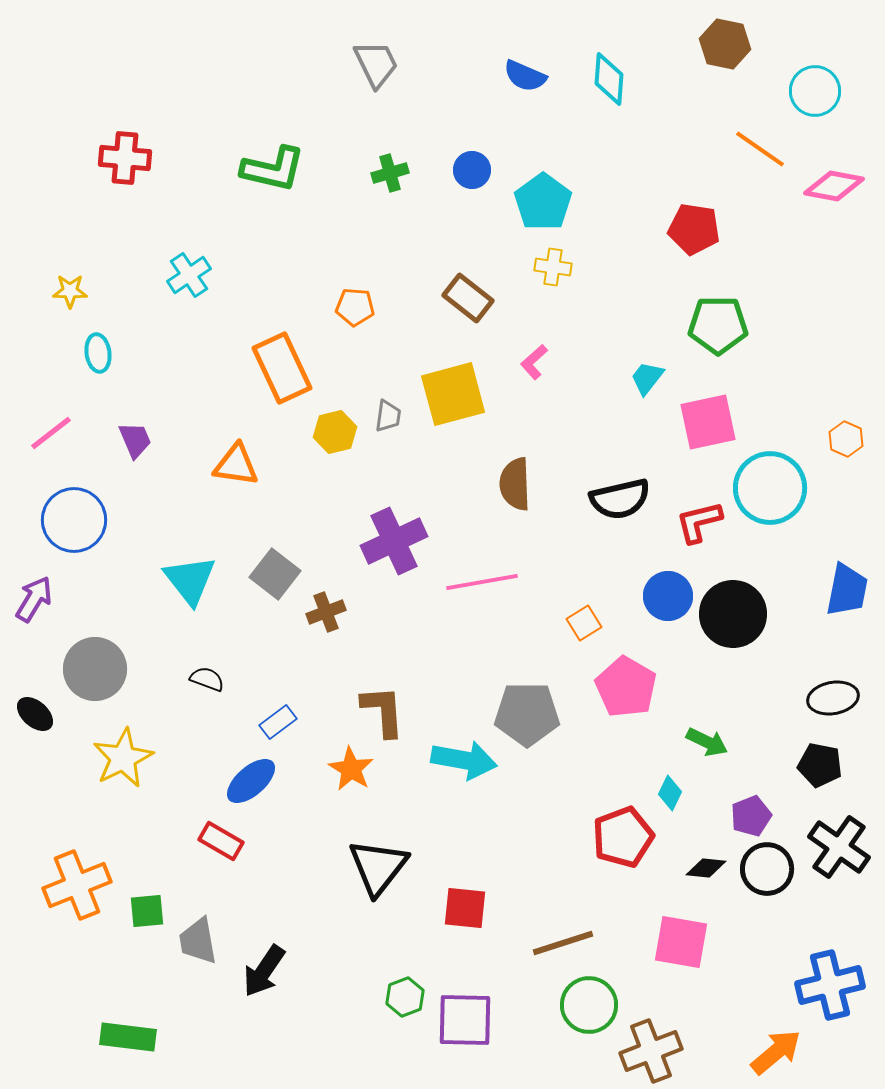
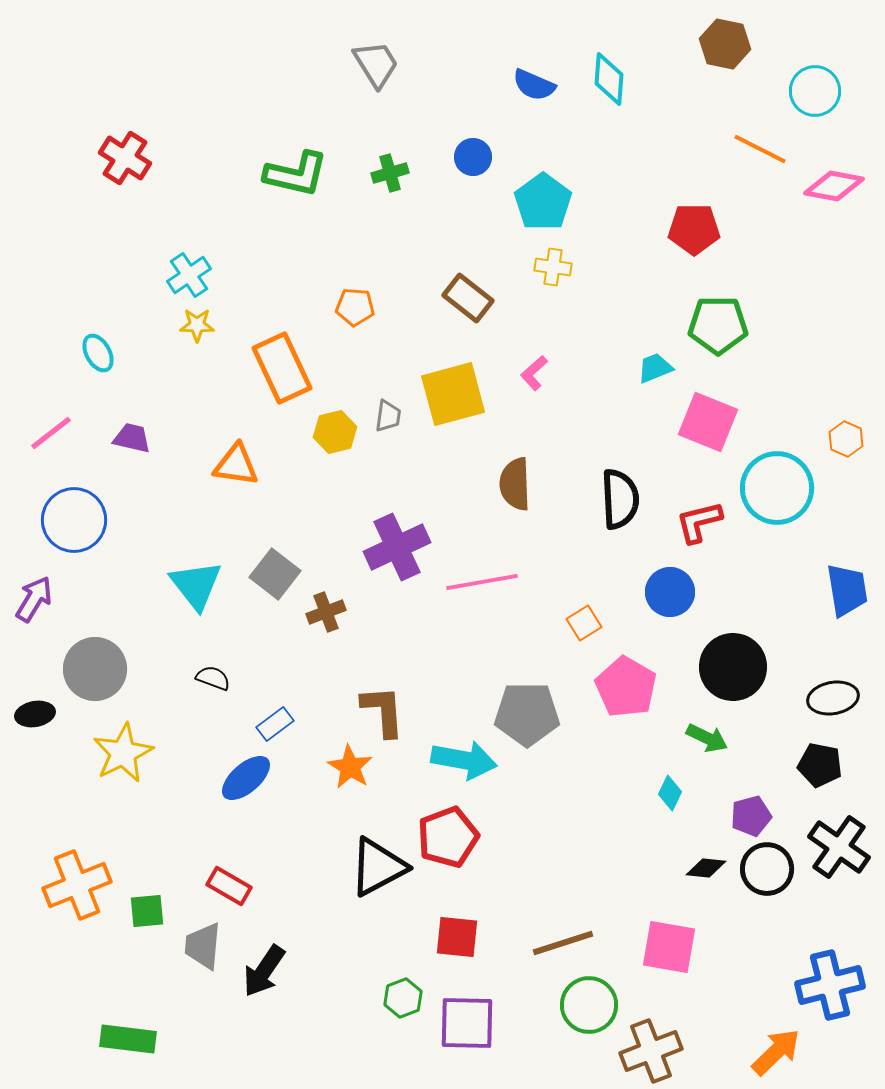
gray trapezoid at (376, 64): rotated 6 degrees counterclockwise
blue semicircle at (525, 76): moved 9 px right, 9 px down
orange line at (760, 149): rotated 8 degrees counterclockwise
red cross at (125, 158): rotated 27 degrees clockwise
green L-shape at (273, 169): moved 23 px right, 5 px down
blue circle at (472, 170): moved 1 px right, 13 px up
red pentagon at (694, 229): rotated 9 degrees counterclockwise
yellow star at (70, 291): moved 127 px right, 34 px down
cyan ellipse at (98, 353): rotated 21 degrees counterclockwise
pink L-shape at (534, 362): moved 11 px down
cyan trapezoid at (647, 378): moved 8 px right, 10 px up; rotated 30 degrees clockwise
pink square at (708, 422): rotated 34 degrees clockwise
purple trapezoid at (135, 440): moved 3 px left, 2 px up; rotated 54 degrees counterclockwise
cyan circle at (770, 488): moved 7 px right
black semicircle at (620, 499): rotated 80 degrees counterclockwise
purple cross at (394, 541): moved 3 px right, 6 px down
cyan triangle at (190, 580): moved 6 px right, 5 px down
blue trapezoid at (847, 590): rotated 20 degrees counterclockwise
blue circle at (668, 596): moved 2 px right, 4 px up
black circle at (733, 614): moved 53 px down
black semicircle at (207, 679): moved 6 px right, 1 px up
black ellipse at (35, 714): rotated 51 degrees counterclockwise
blue rectangle at (278, 722): moved 3 px left, 2 px down
green arrow at (707, 742): moved 4 px up
yellow star at (123, 758): moved 5 px up
orange star at (351, 769): moved 1 px left, 2 px up
blue ellipse at (251, 781): moved 5 px left, 3 px up
purple pentagon at (751, 816): rotated 6 degrees clockwise
red pentagon at (623, 837): moved 175 px left
red rectangle at (221, 841): moved 8 px right, 45 px down
black triangle at (378, 867): rotated 24 degrees clockwise
red square at (465, 908): moved 8 px left, 29 px down
gray trapezoid at (198, 941): moved 5 px right, 5 px down; rotated 15 degrees clockwise
pink square at (681, 942): moved 12 px left, 5 px down
green hexagon at (405, 997): moved 2 px left, 1 px down
purple square at (465, 1020): moved 2 px right, 3 px down
green rectangle at (128, 1037): moved 2 px down
orange arrow at (776, 1052): rotated 4 degrees counterclockwise
